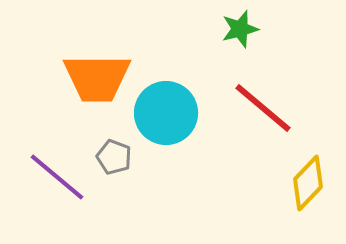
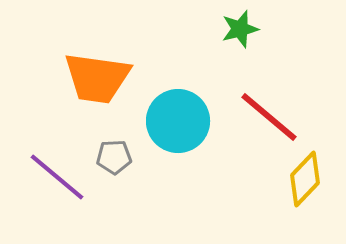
orange trapezoid: rotated 8 degrees clockwise
red line: moved 6 px right, 9 px down
cyan circle: moved 12 px right, 8 px down
gray pentagon: rotated 24 degrees counterclockwise
yellow diamond: moved 3 px left, 4 px up
